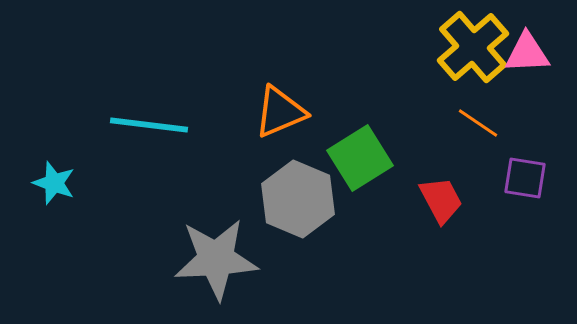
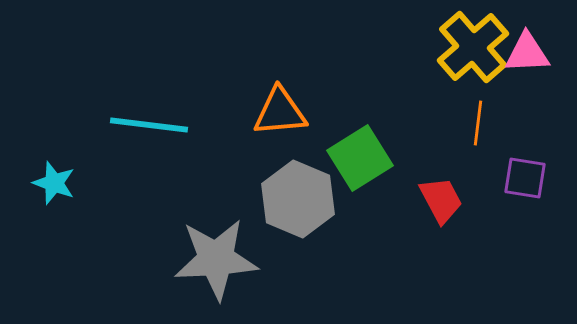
orange triangle: rotated 18 degrees clockwise
orange line: rotated 63 degrees clockwise
